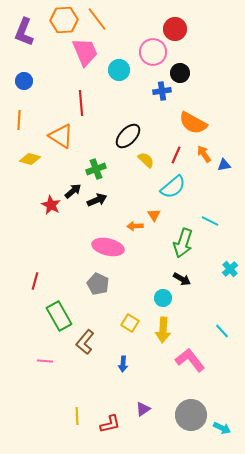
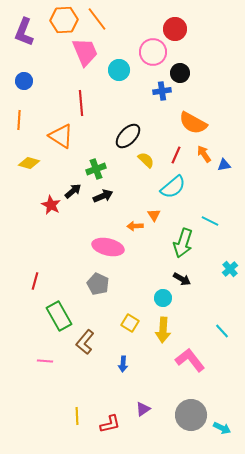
yellow diamond at (30, 159): moved 1 px left, 4 px down
black arrow at (97, 200): moved 6 px right, 4 px up
